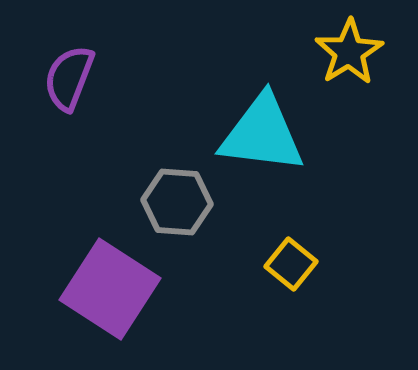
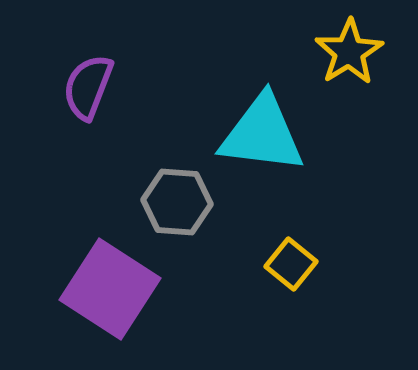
purple semicircle: moved 19 px right, 9 px down
